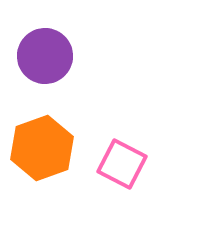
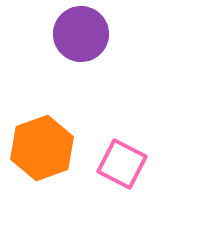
purple circle: moved 36 px right, 22 px up
